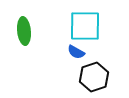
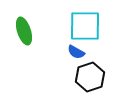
green ellipse: rotated 12 degrees counterclockwise
black hexagon: moved 4 px left
